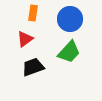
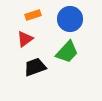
orange rectangle: moved 2 px down; rotated 63 degrees clockwise
green trapezoid: moved 2 px left
black trapezoid: moved 2 px right
